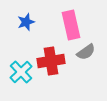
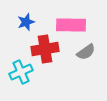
pink rectangle: rotated 76 degrees counterclockwise
red cross: moved 6 px left, 12 px up
cyan cross: rotated 20 degrees clockwise
